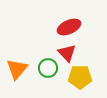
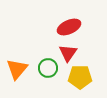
red triangle: moved 1 px right; rotated 18 degrees clockwise
